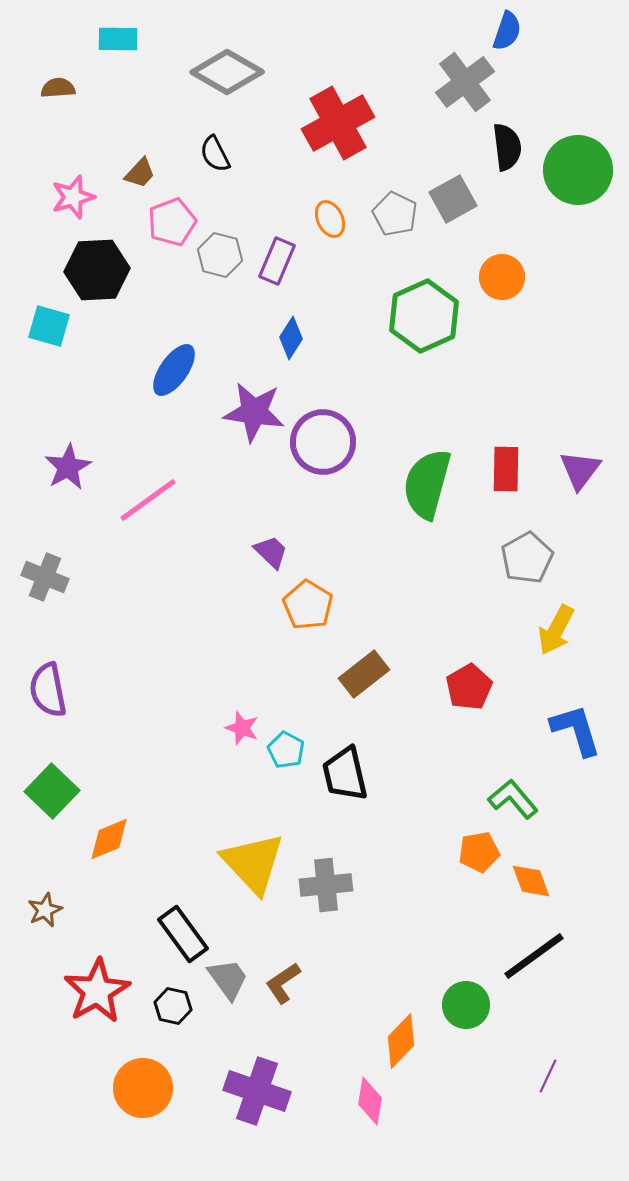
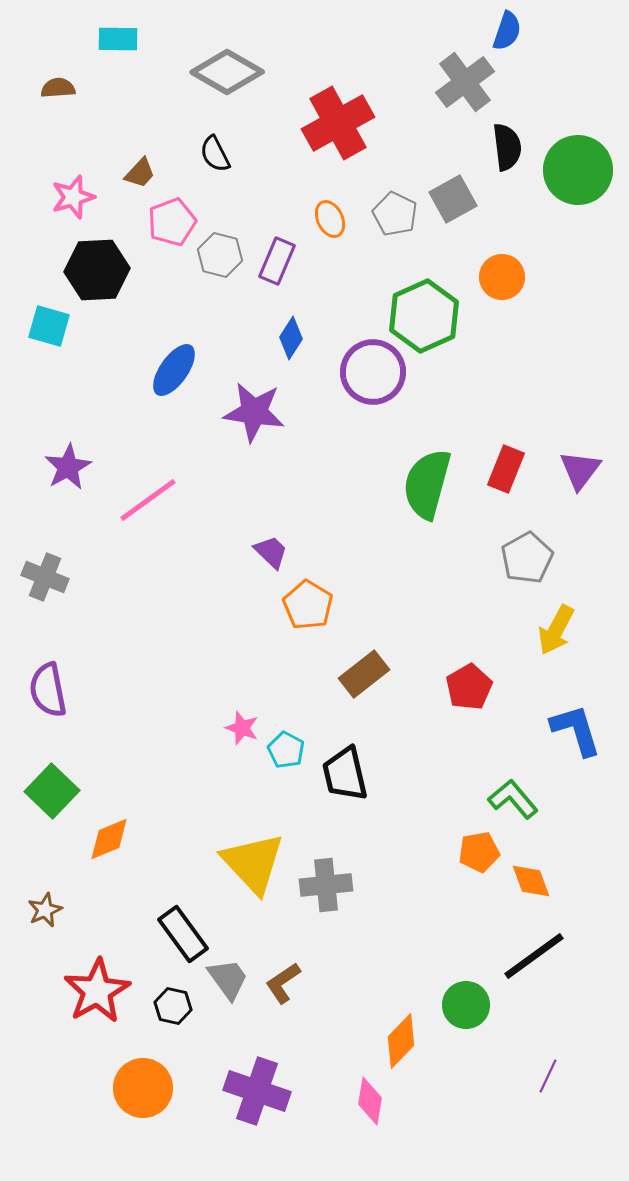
purple circle at (323, 442): moved 50 px right, 70 px up
red rectangle at (506, 469): rotated 21 degrees clockwise
